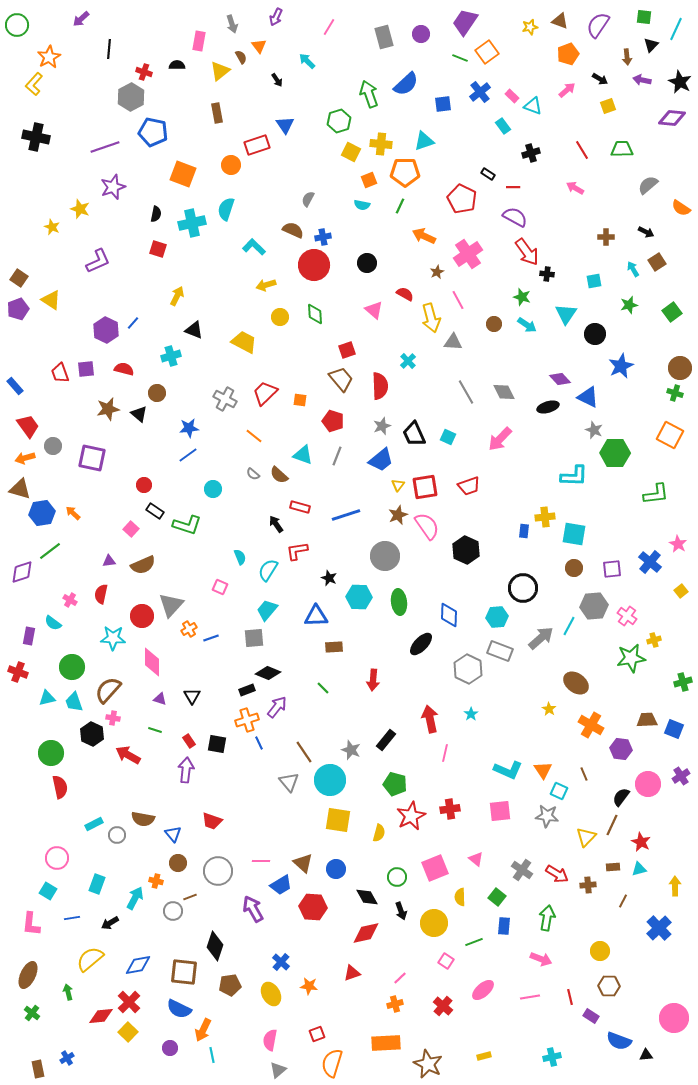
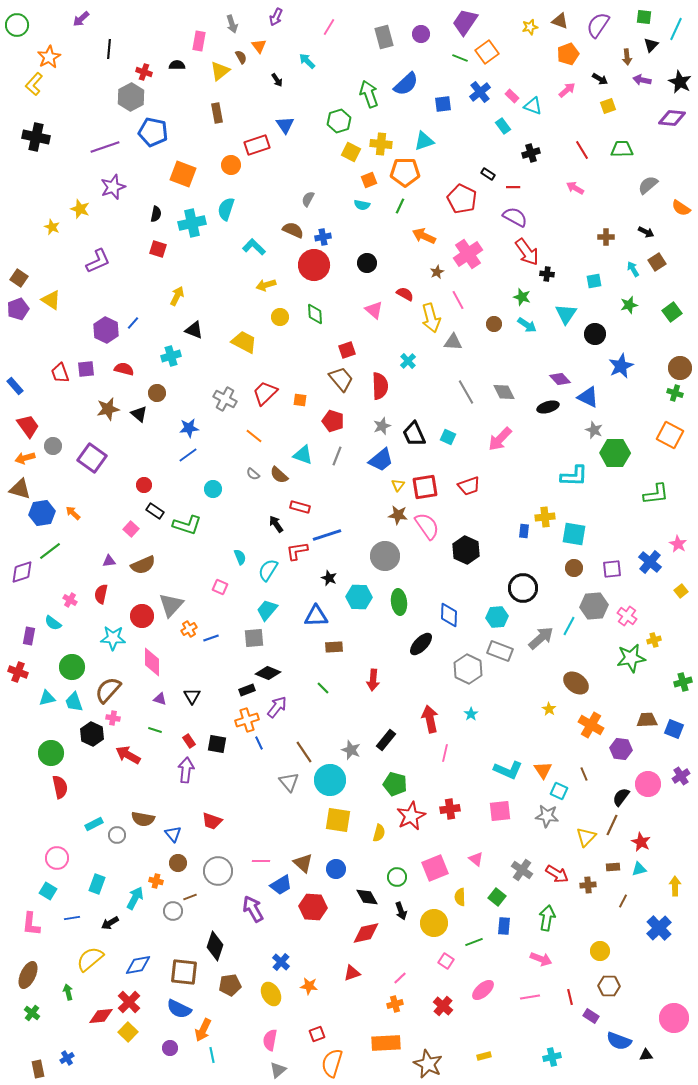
purple square at (92, 458): rotated 24 degrees clockwise
blue line at (346, 515): moved 19 px left, 20 px down
brown star at (398, 515): rotated 30 degrees clockwise
